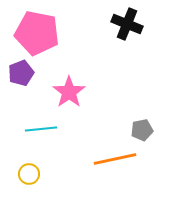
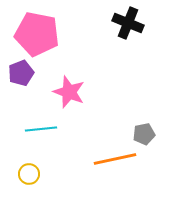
black cross: moved 1 px right, 1 px up
pink pentagon: moved 1 px down
pink star: rotated 16 degrees counterclockwise
gray pentagon: moved 2 px right, 4 px down
